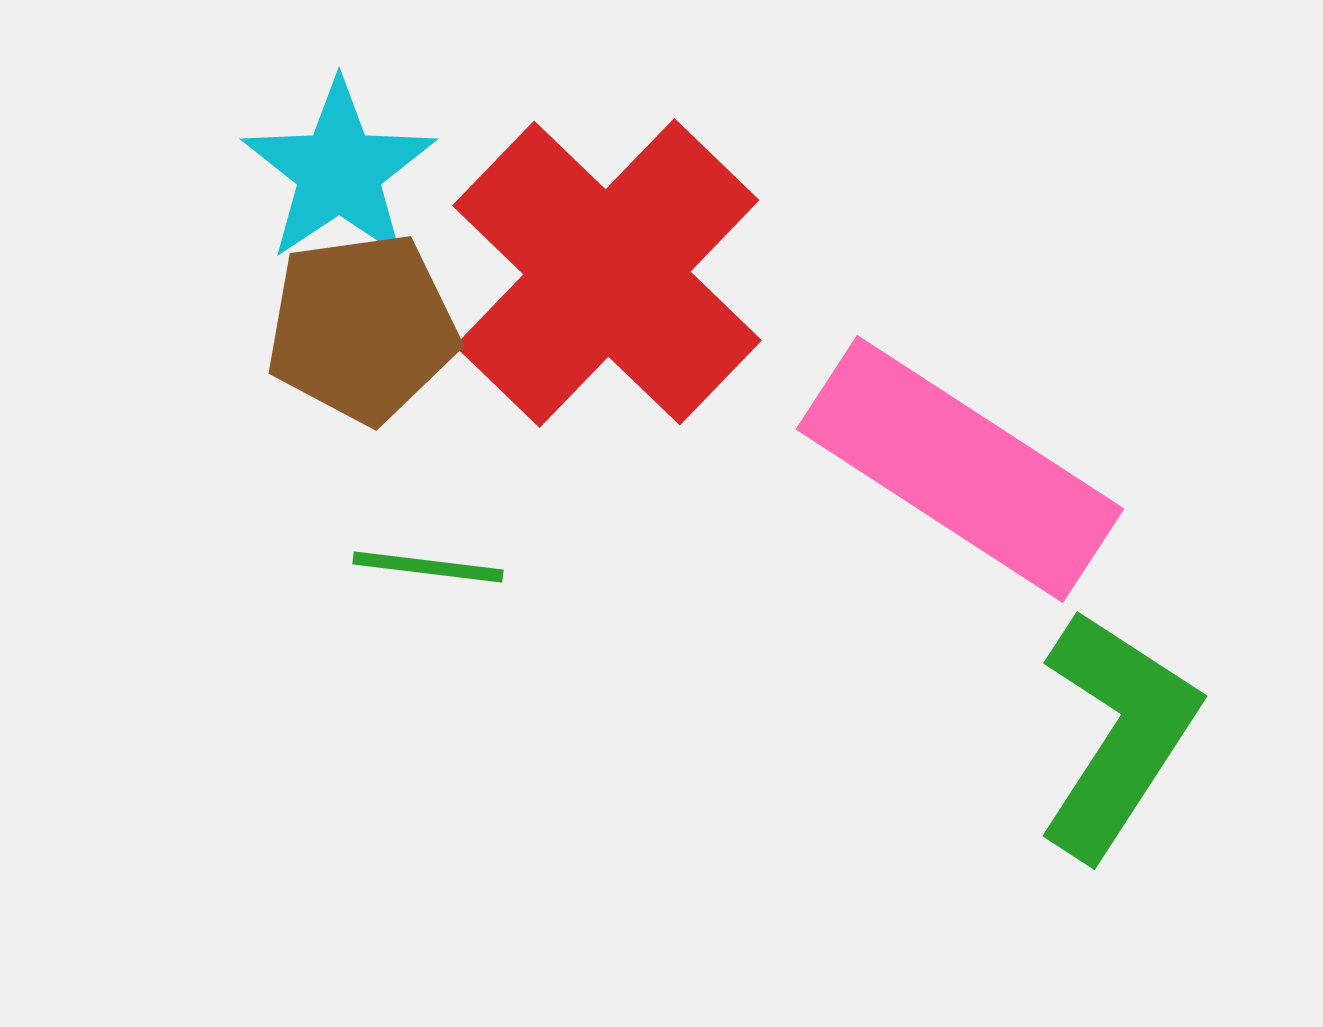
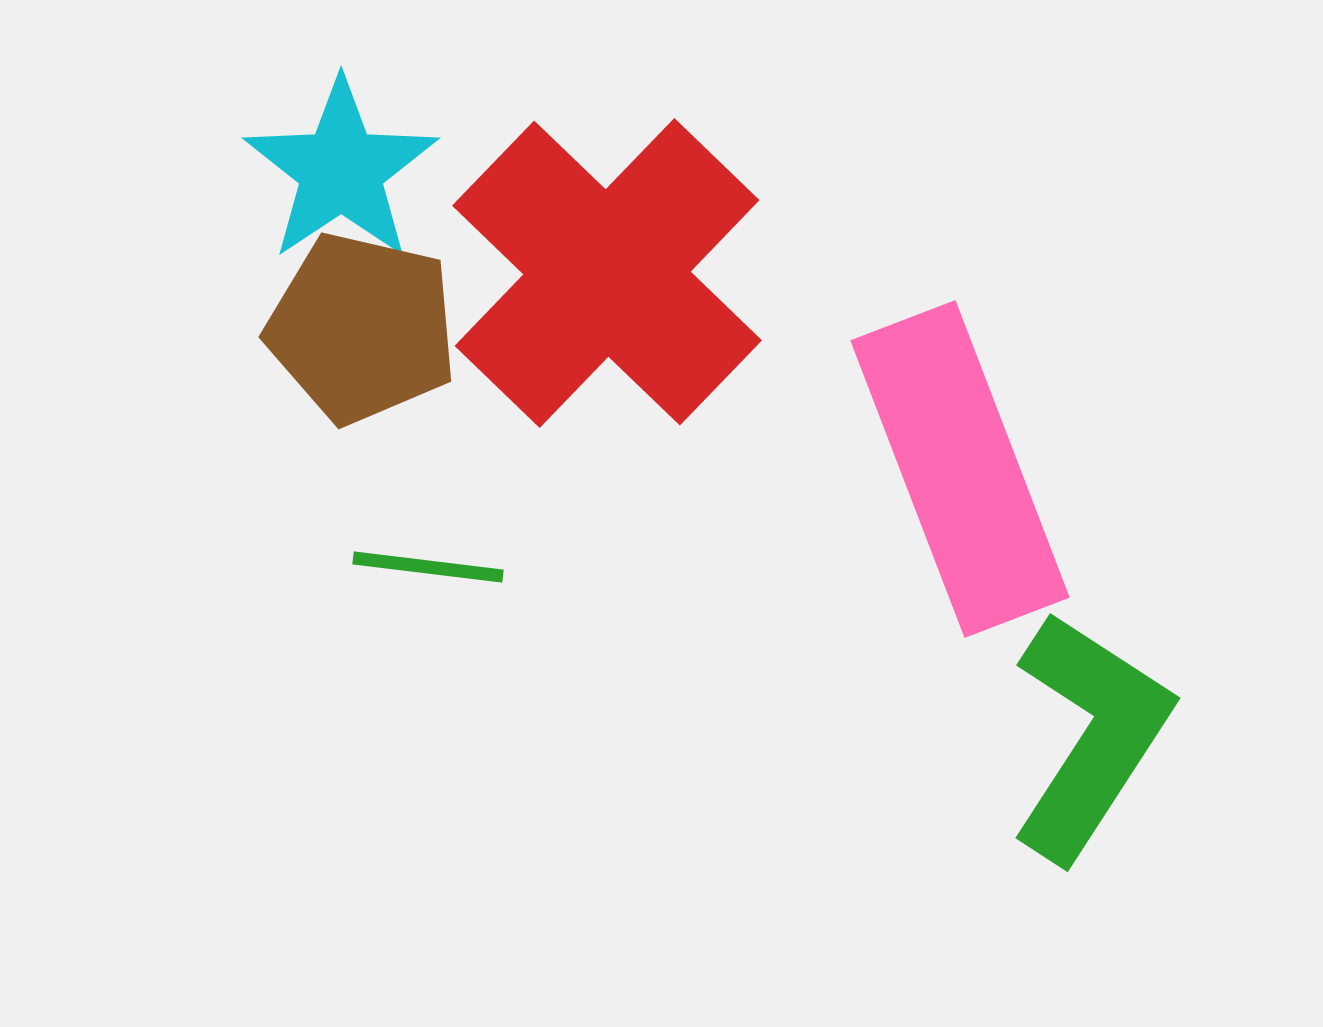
cyan star: moved 2 px right, 1 px up
brown pentagon: rotated 21 degrees clockwise
pink rectangle: rotated 36 degrees clockwise
green L-shape: moved 27 px left, 2 px down
